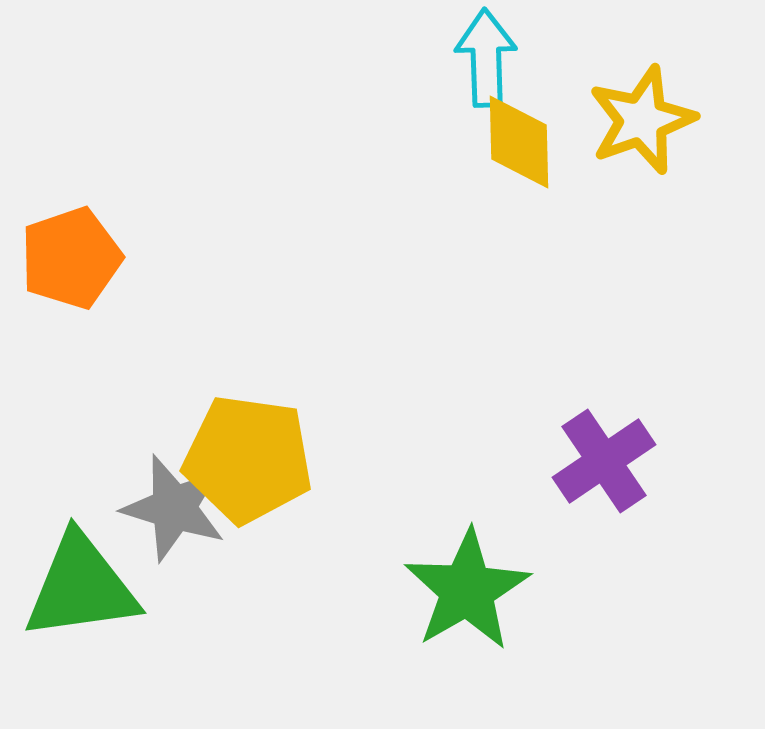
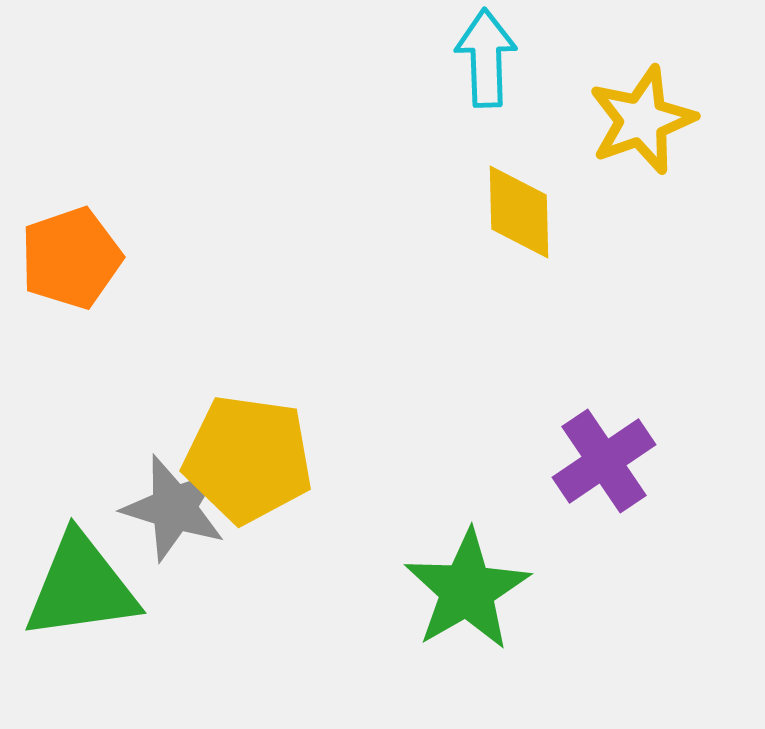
yellow diamond: moved 70 px down
